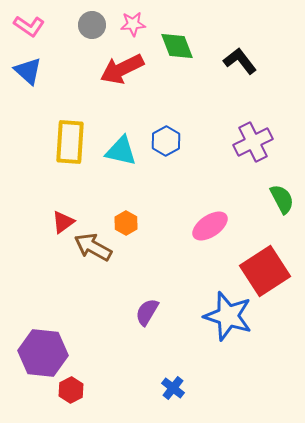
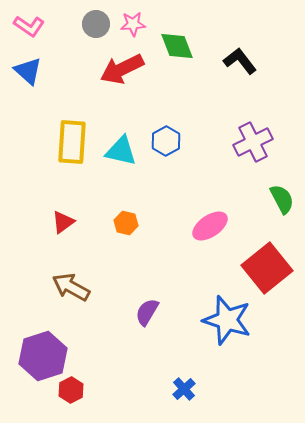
gray circle: moved 4 px right, 1 px up
yellow rectangle: moved 2 px right
orange hexagon: rotated 15 degrees counterclockwise
brown arrow: moved 22 px left, 40 px down
red square: moved 2 px right, 3 px up; rotated 6 degrees counterclockwise
blue star: moved 1 px left, 4 px down
purple hexagon: moved 3 px down; rotated 24 degrees counterclockwise
blue cross: moved 11 px right, 1 px down; rotated 10 degrees clockwise
